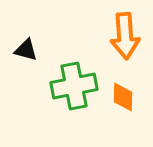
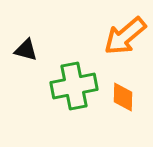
orange arrow: rotated 54 degrees clockwise
